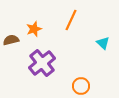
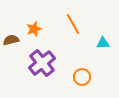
orange line: moved 2 px right, 4 px down; rotated 55 degrees counterclockwise
cyan triangle: rotated 48 degrees counterclockwise
orange circle: moved 1 px right, 9 px up
